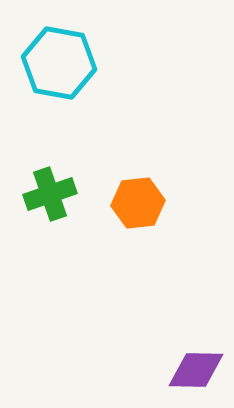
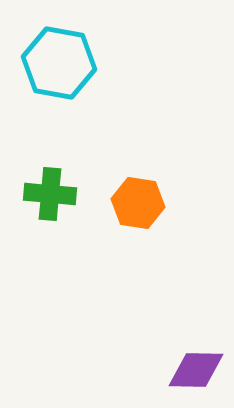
green cross: rotated 24 degrees clockwise
orange hexagon: rotated 15 degrees clockwise
